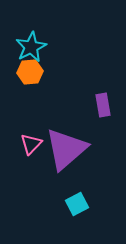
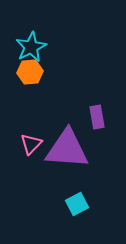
purple rectangle: moved 6 px left, 12 px down
purple triangle: moved 1 px right; rotated 45 degrees clockwise
